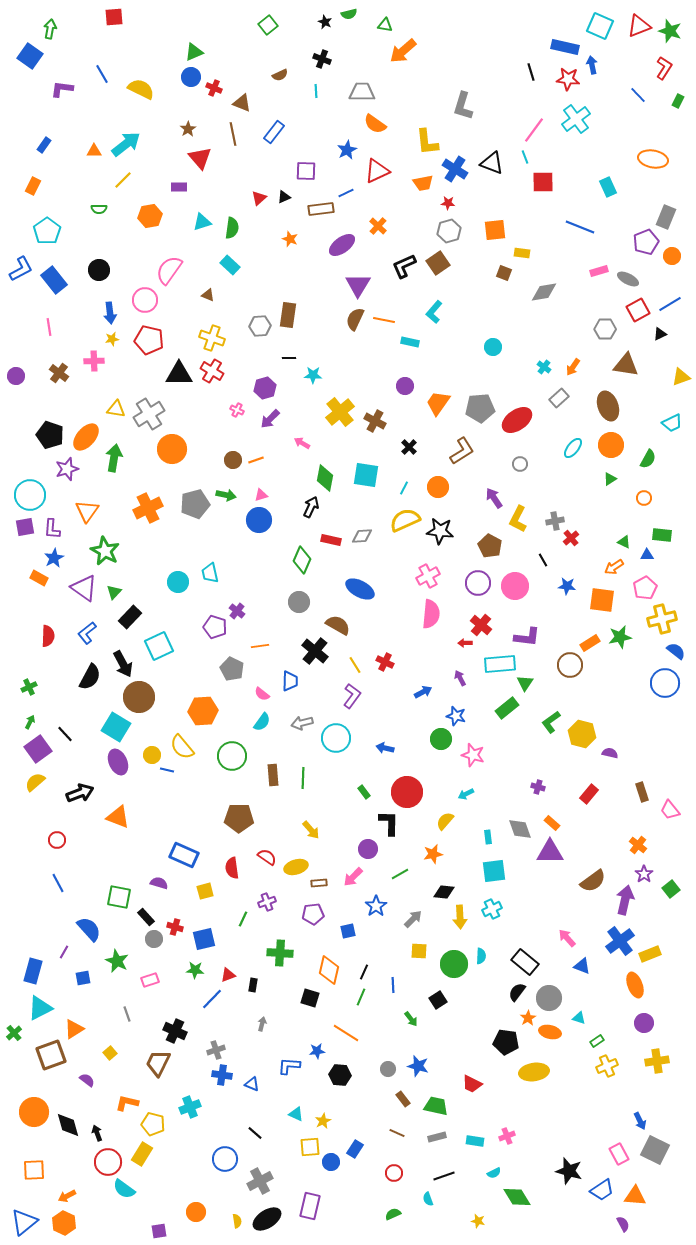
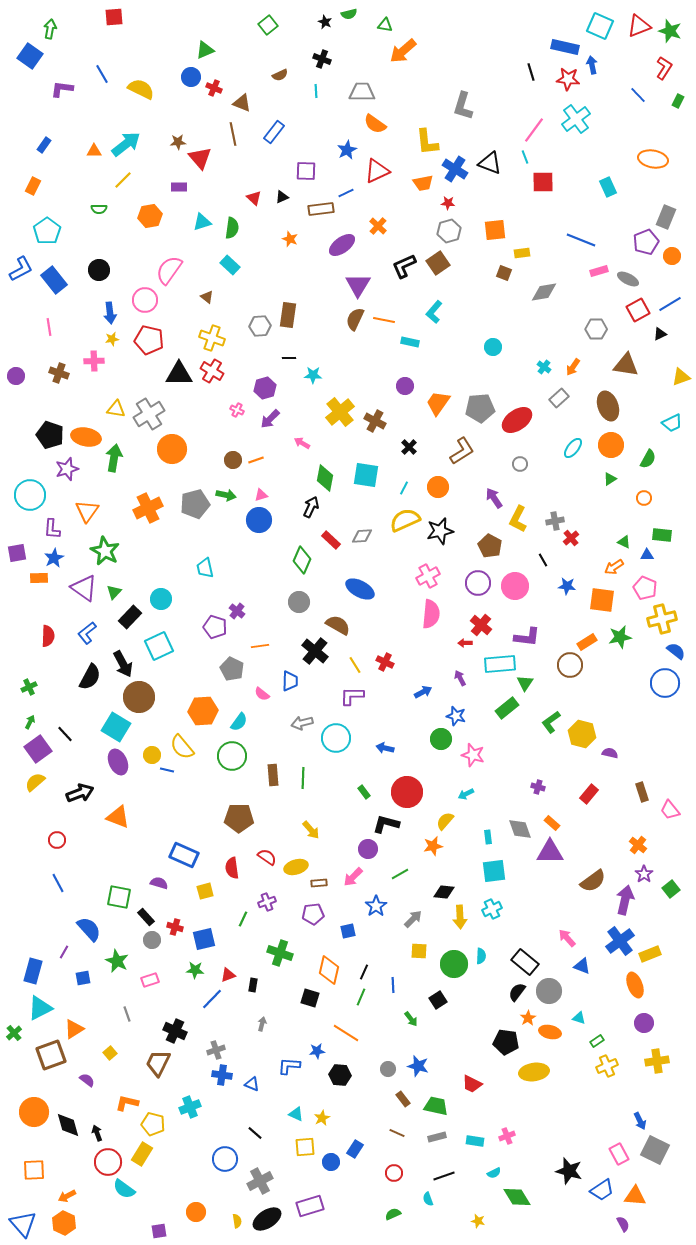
green triangle at (194, 52): moved 11 px right, 2 px up
brown star at (188, 129): moved 10 px left, 13 px down; rotated 28 degrees clockwise
black triangle at (492, 163): moved 2 px left
black triangle at (284, 197): moved 2 px left
red triangle at (259, 198): moved 5 px left; rotated 35 degrees counterclockwise
blue line at (580, 227): moved 1 px right, 13 px down
yellow rectangle at (522, 253): rotated 14 degrees counterclockwise
brown triangle at (208, 295): moved 1 px left, 2 px down; rotated 16 degrees clockwise
gray hexagon at (605, 329): moved 9 px left
brown cross at (59, 373): rotated 18 degrees counterclockwise
orange ellipse at (86, 437): rotated 60 degrees clockwise
purple square at (25, 527): moved 8 px left, 26 px down
black star at (440, 531): rotated 20 degrees counterclockwise
red rectangle at (331, 540): rotated 30 degrees clockwise
cyan trapezoid at (210, 573): moved 5 px left, 5 px up
orange rectangle at (39, 578): rotated 30 degrees counterclockwise
cyan circle at (178, 582): moved 17 px left, 17 px down
pink pentagon at (645, 588): rotated 20 degrees counterclockwise
orange rectangle at (590, 643): moved 3 px left, 1 px up
purple L-shape at (352, 696): rotated 125 degrees counterclockwise
cyan semicircle at (262, 722): moved 23 px left
black L-shape at (389, 823): moved 3 px left, 1 px down; rotated 76 degrees counterclockwise
orange star at (433, 854): moved 8 px up
gray circle at (154, 939): moved 2 px left, 1 px down
green cross at (280, 953): rotated 15 degrees clockwise
gray circle at (549, 998): moved 7 px up
yellow star at (323, 1121): moved 1 px left, 3 px up
yellow square at (310, 1147): moved 5 px left
purple rectangle at (310, 1206): rotated 60 degrees clockwise
blue triangle at (24, 1222): moved 1 px left, 2 px down; rotated 32 degrees counterclockwise
